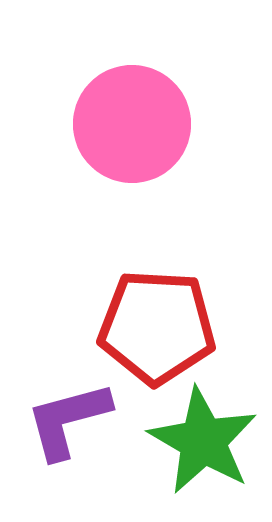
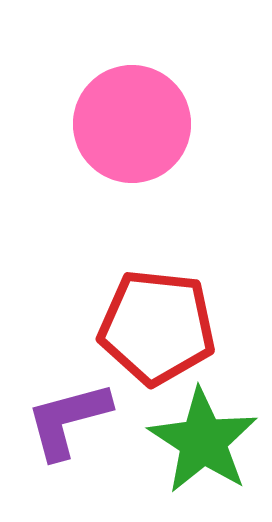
red pentagon: rotated 3 degrees clockwise
green star: rotated 3 degrees clockwise
